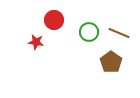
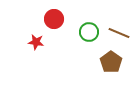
red circle: moved 1 px up
